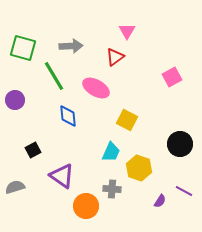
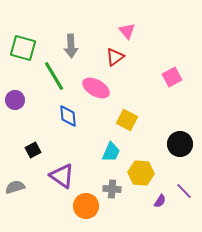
pink triangle: rotated 12 degrees counterclockwise
gray arrow: rotated 90 degrees clockwise
yellow hexagon: moved 2 px right, 5 px down; rotated 15 degrees counterclockwise
purple line: rotated 18 degrees clockwise
